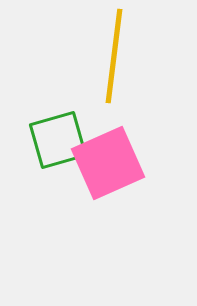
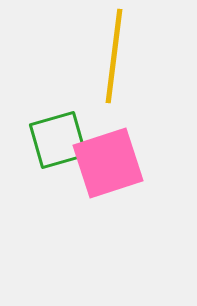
pink square: rotated 6 degrees clockwise
